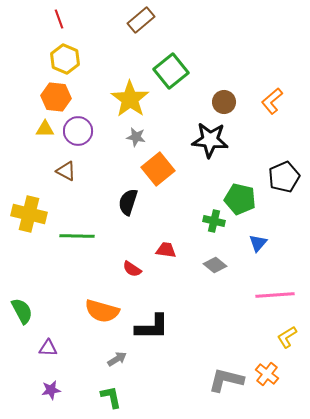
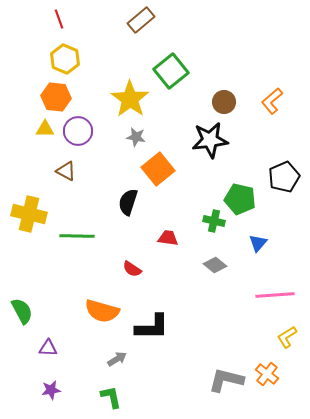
black star: rotated 12 degrees counterclockwise
red trapezoid: moved 2 px right, 12 px up
